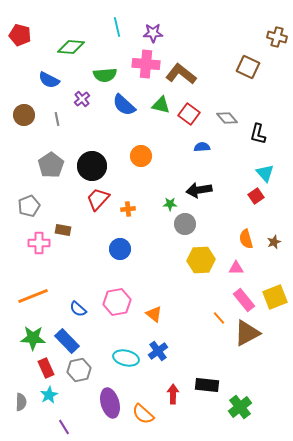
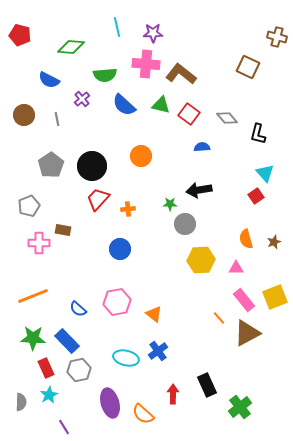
black rectangle at (207, 385): rotated 60 degrees clockwise
